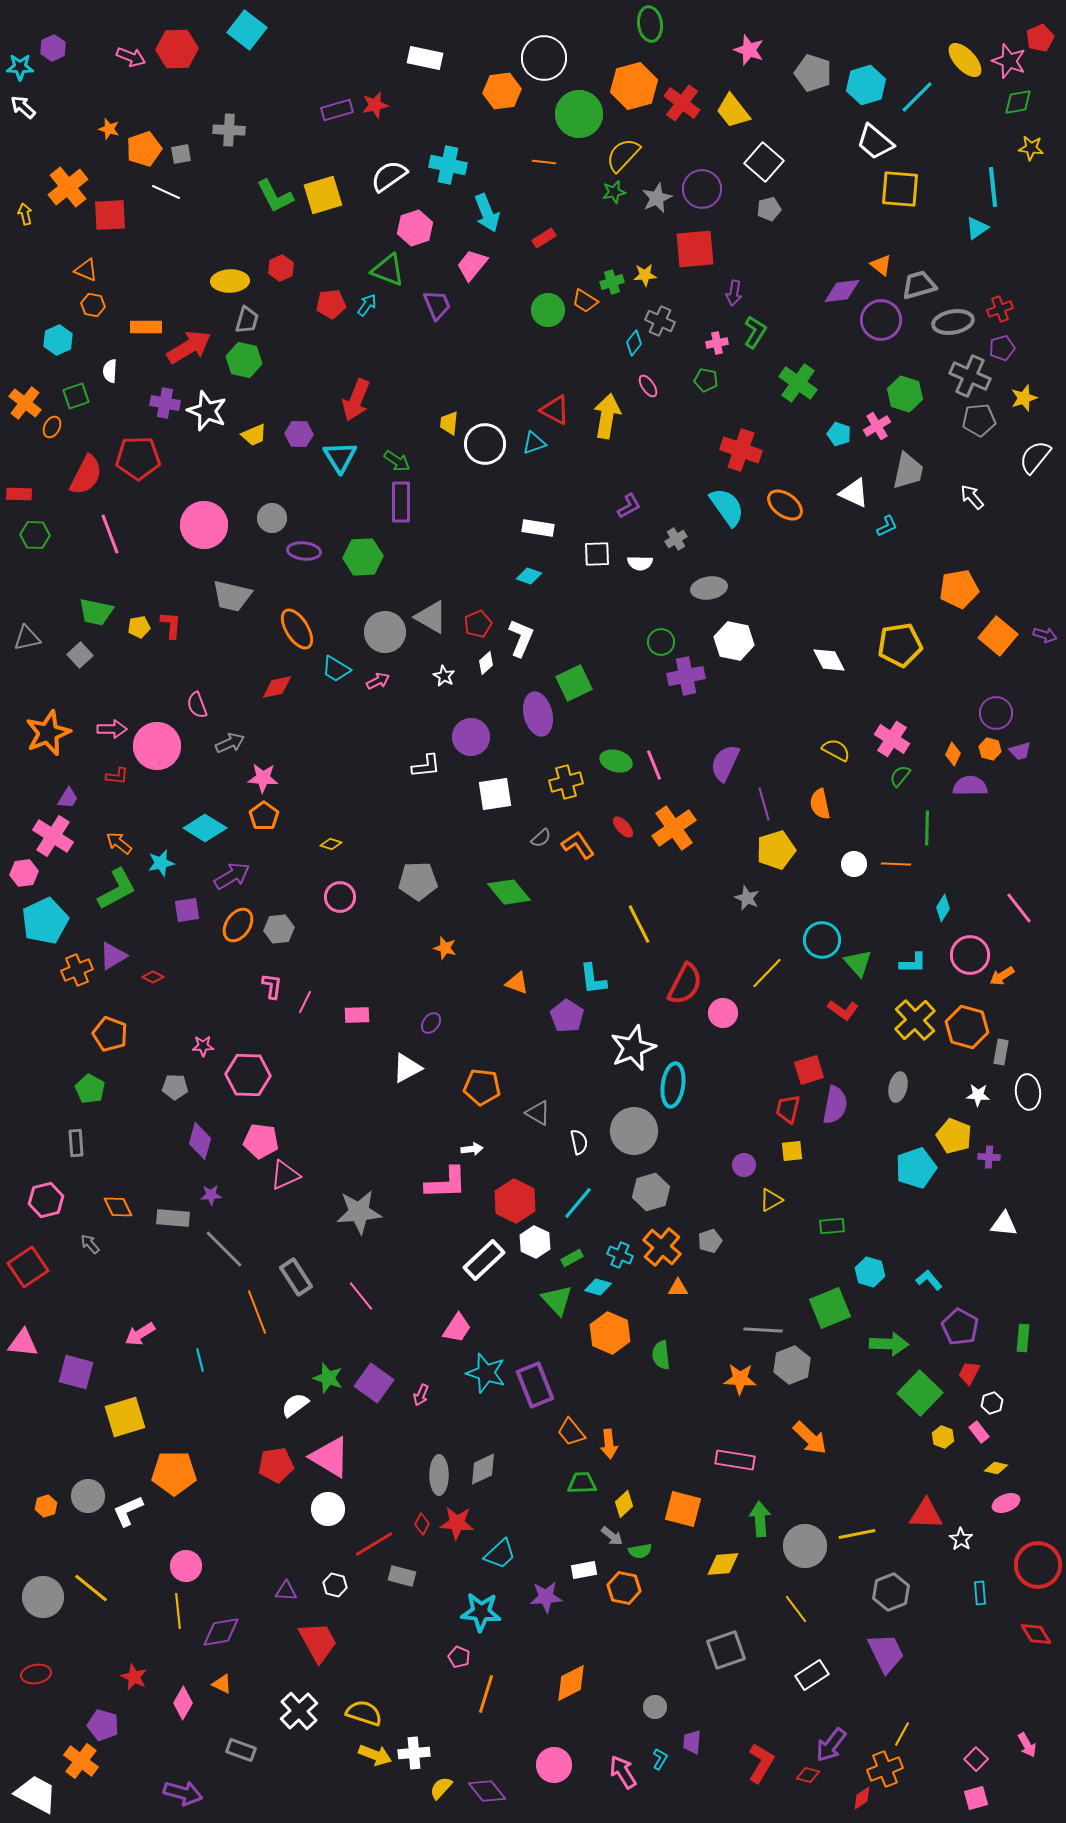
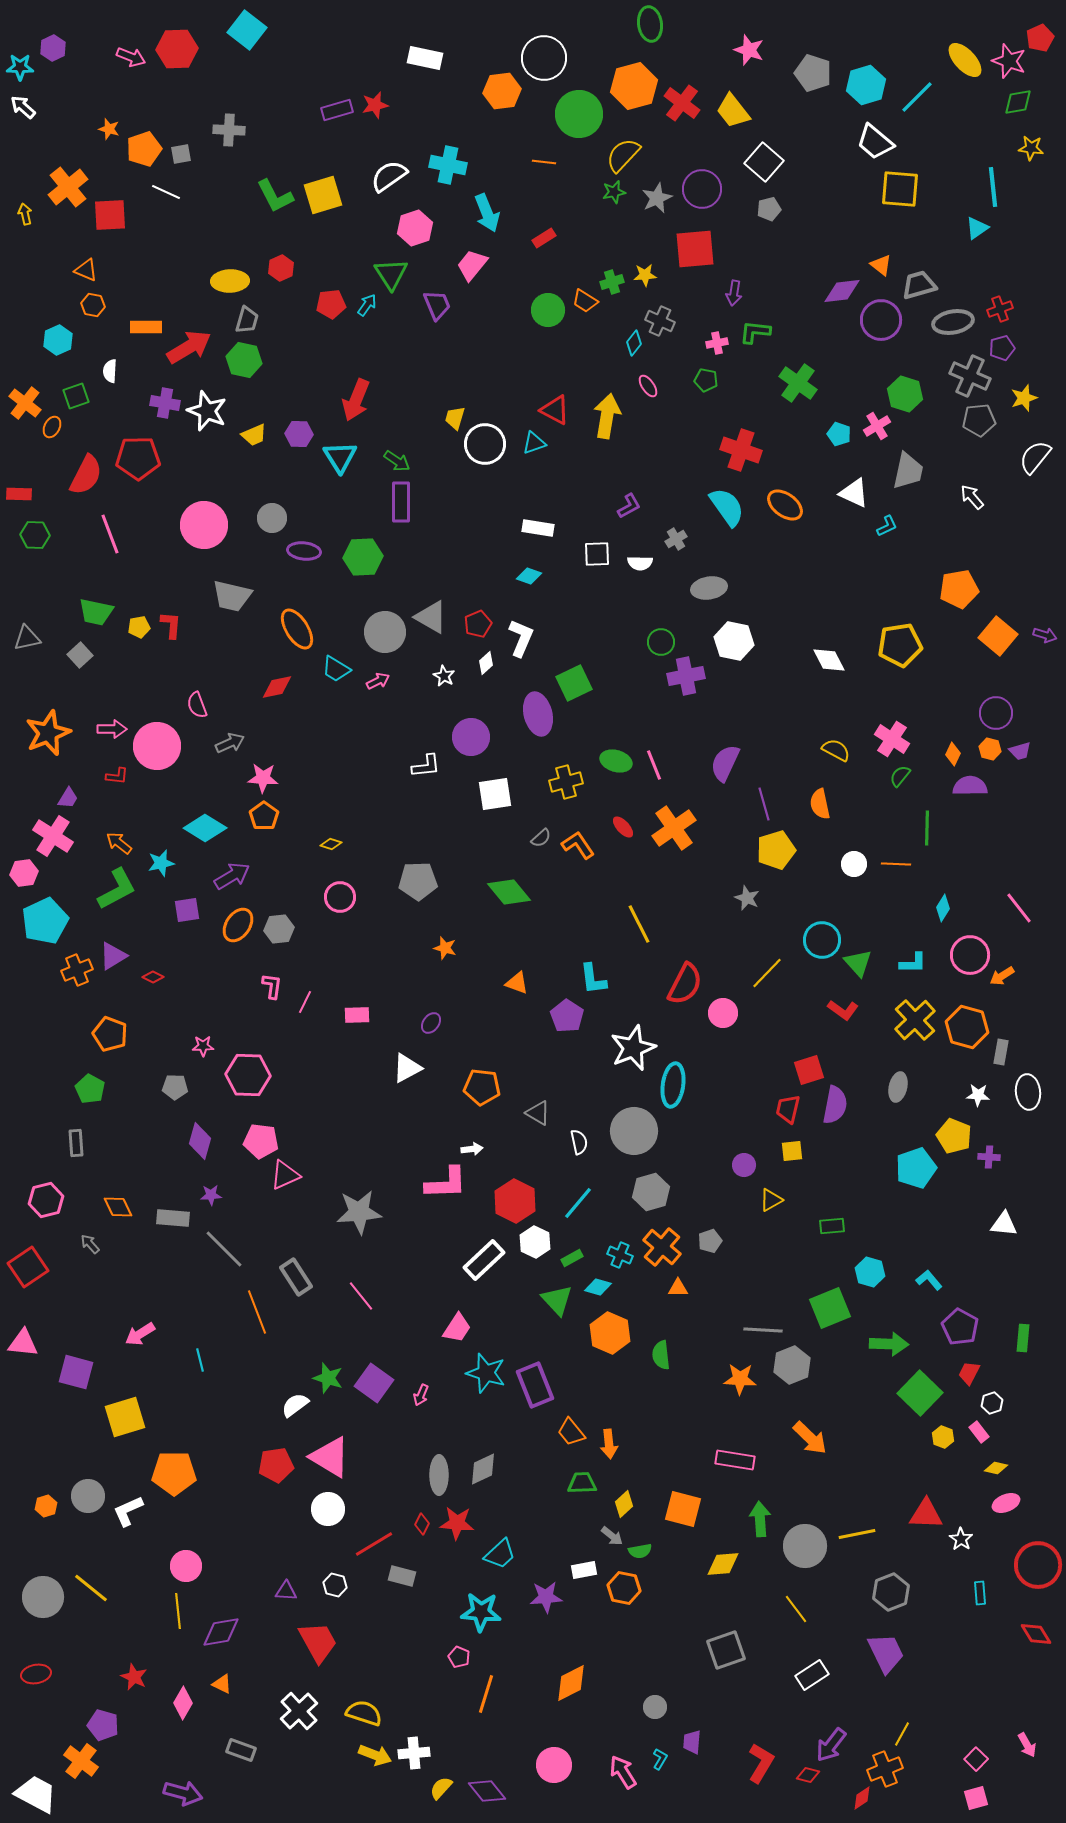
green triangle at (388, 270): moved 3 px right, 4 px down; rotated 36 degrees clockwise
green L-shape at (755, 332): rotated 116 degrees counterclockwise
yellow trapezoid at (449, 423): moved 6 px right, 5 px up; rotated 10 degrees clockwise
